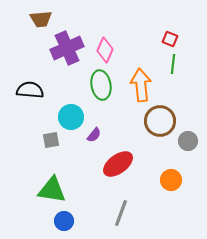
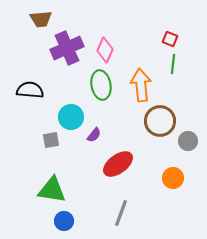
orange circle: moved 2 px right, 2 px up
